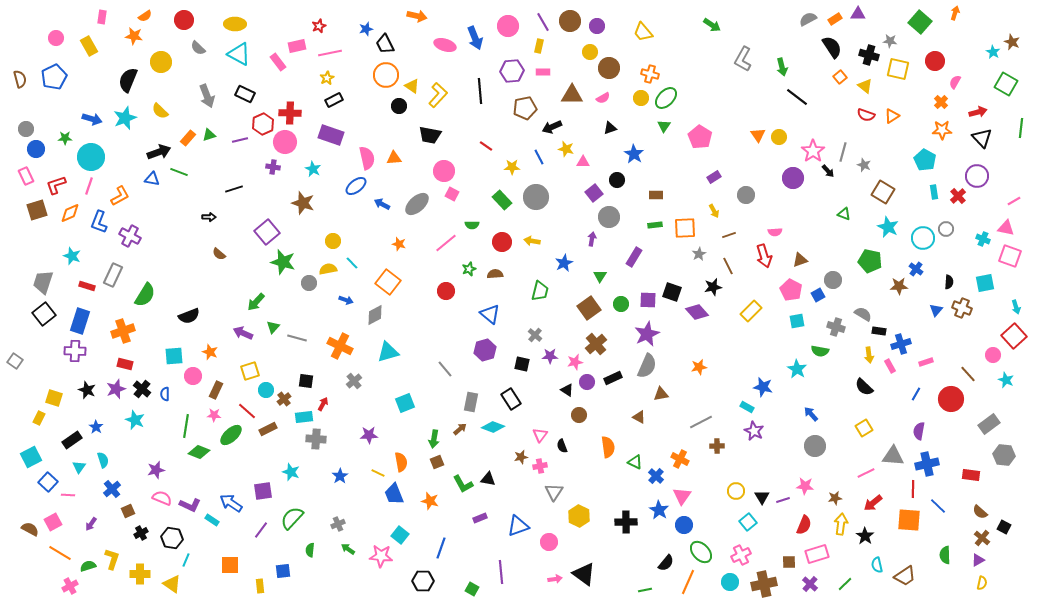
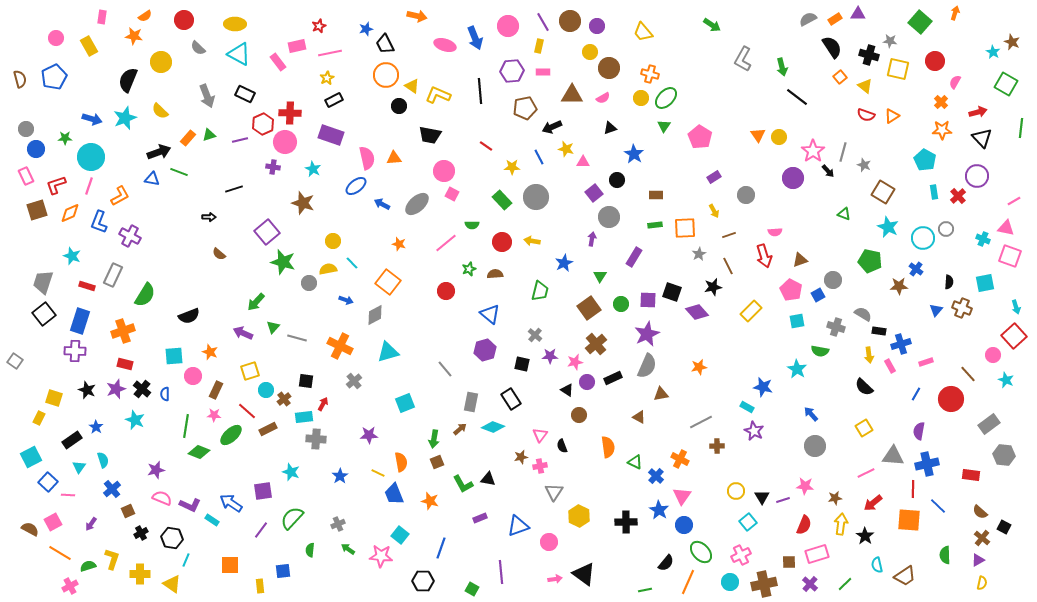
yellow L-shape at (438, 95): rotated 110 degrees counterclockwise
